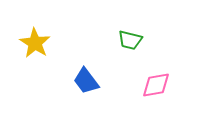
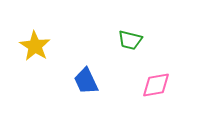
yellow star: moved 3 px down
blue trapezoid: rotated 12 degrees clockwise
